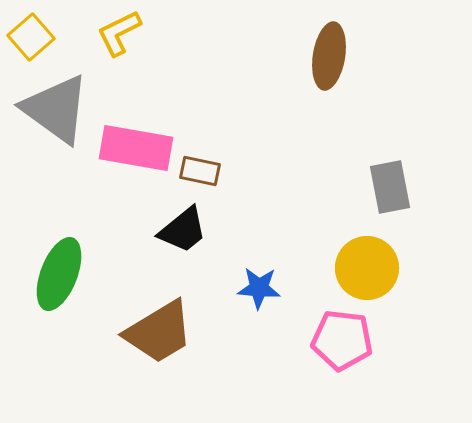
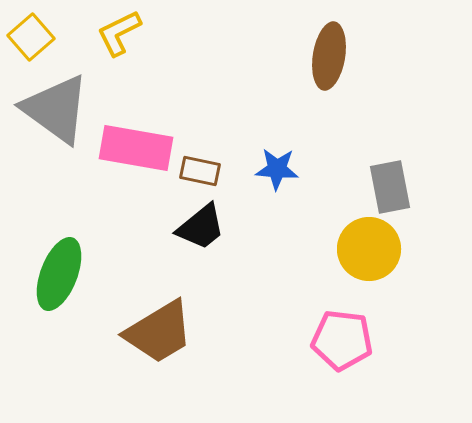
black trapezoid: moved 18 px right, 3 px up
yellow circle: moved 2 px right, 19 px up
blue star: moved 18 px right, 119 px up
